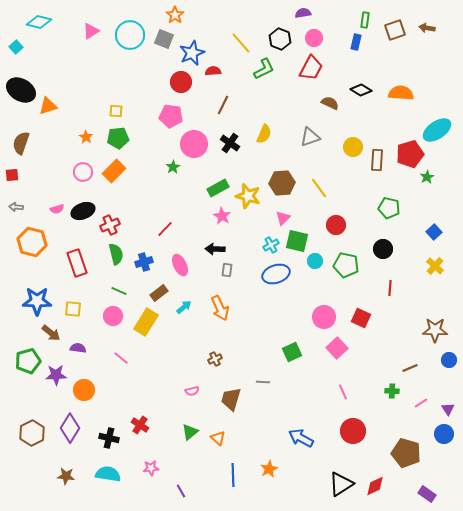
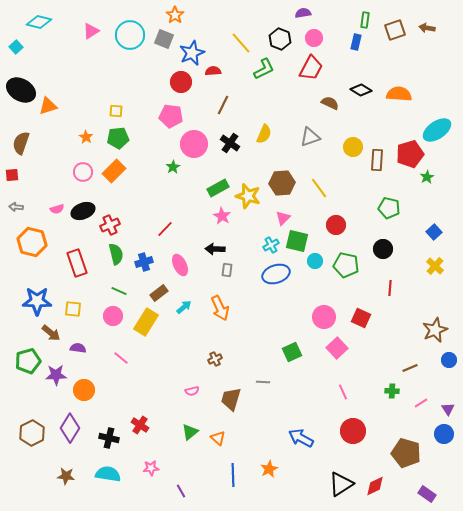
orange semicircle at (401, 93): moved 2 px left, 1 px down
brown star at (435, 330): rotated 25 degrees counterclockwise
